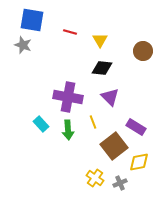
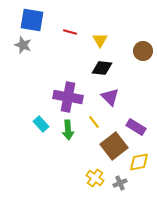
yellow line: moved 1 px right; rotated 16 degrees counterclockwise
